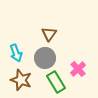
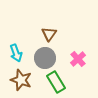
pink cross: moved 10 px up
